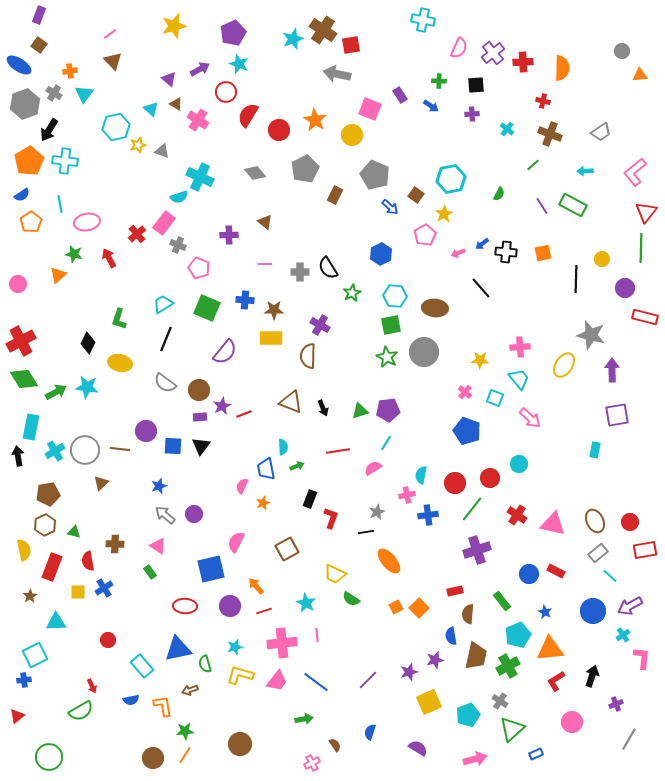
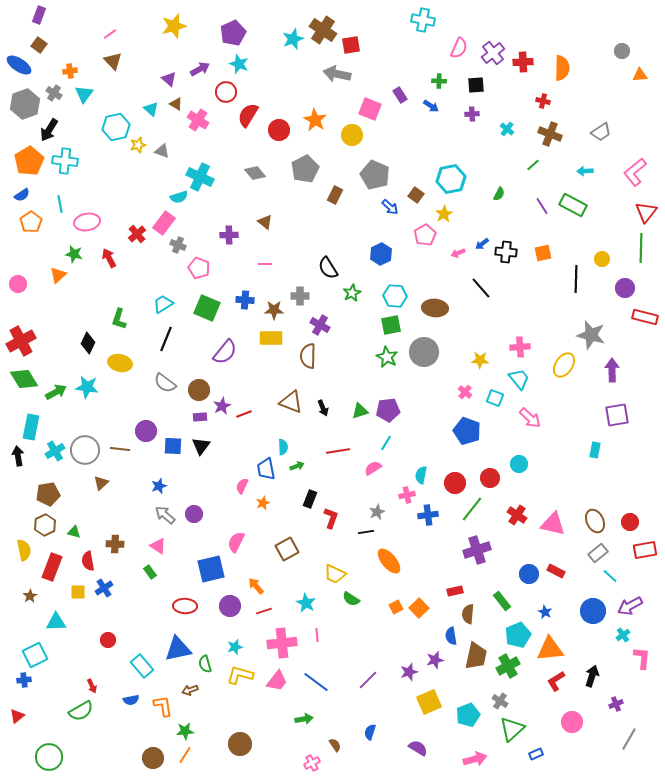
gray cross at (300, 272): moved 24 px down
